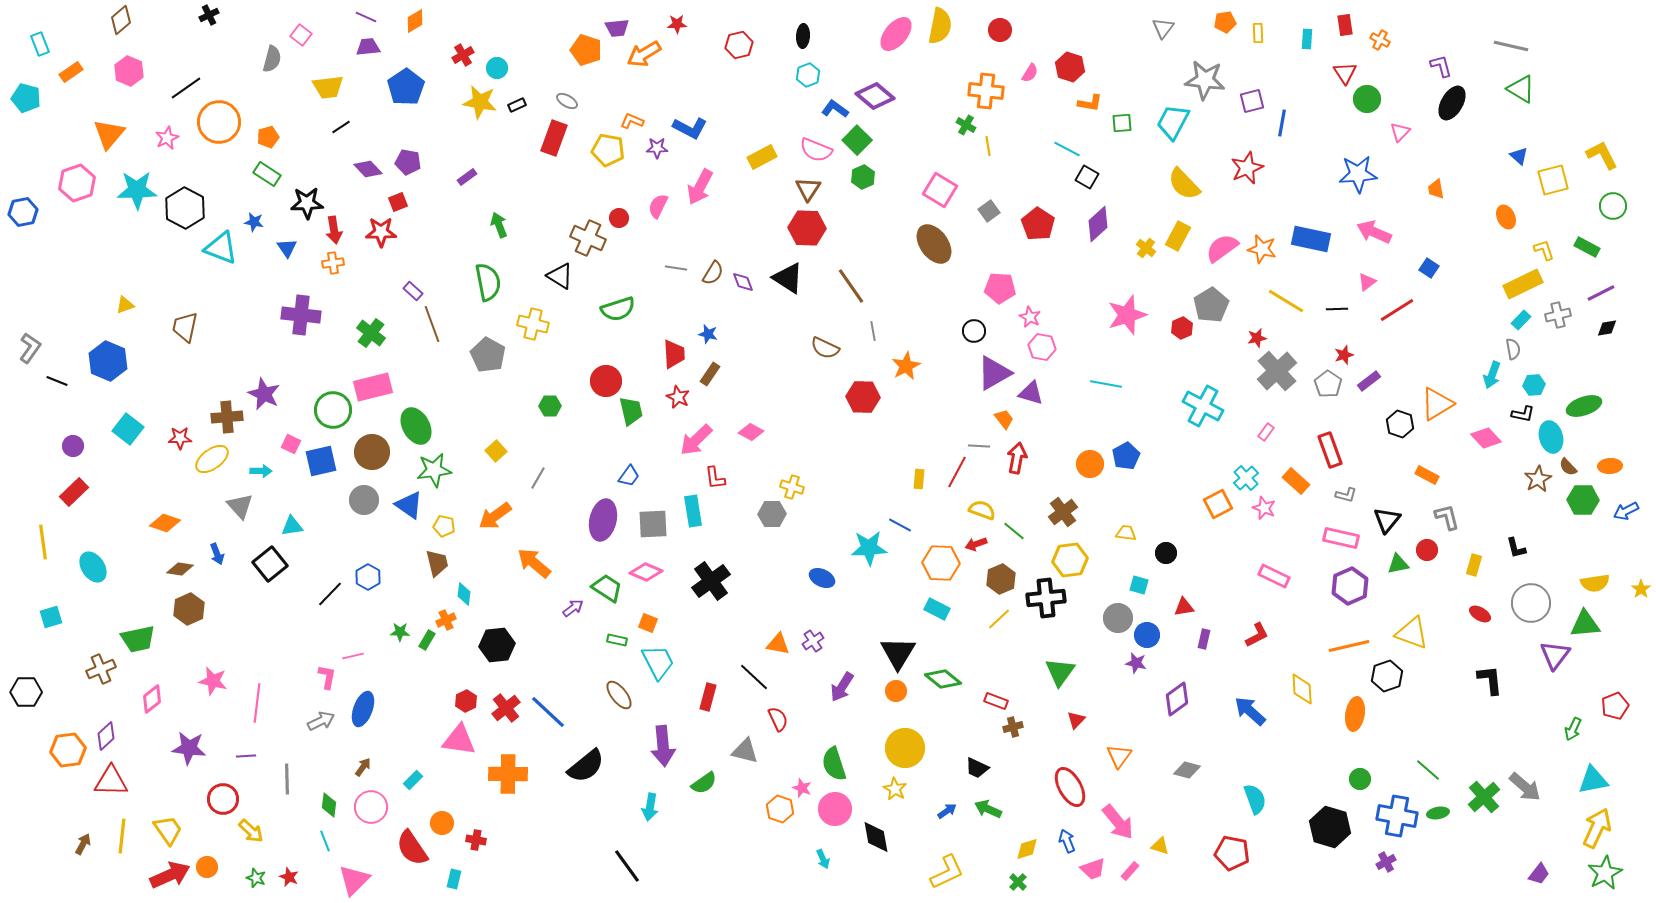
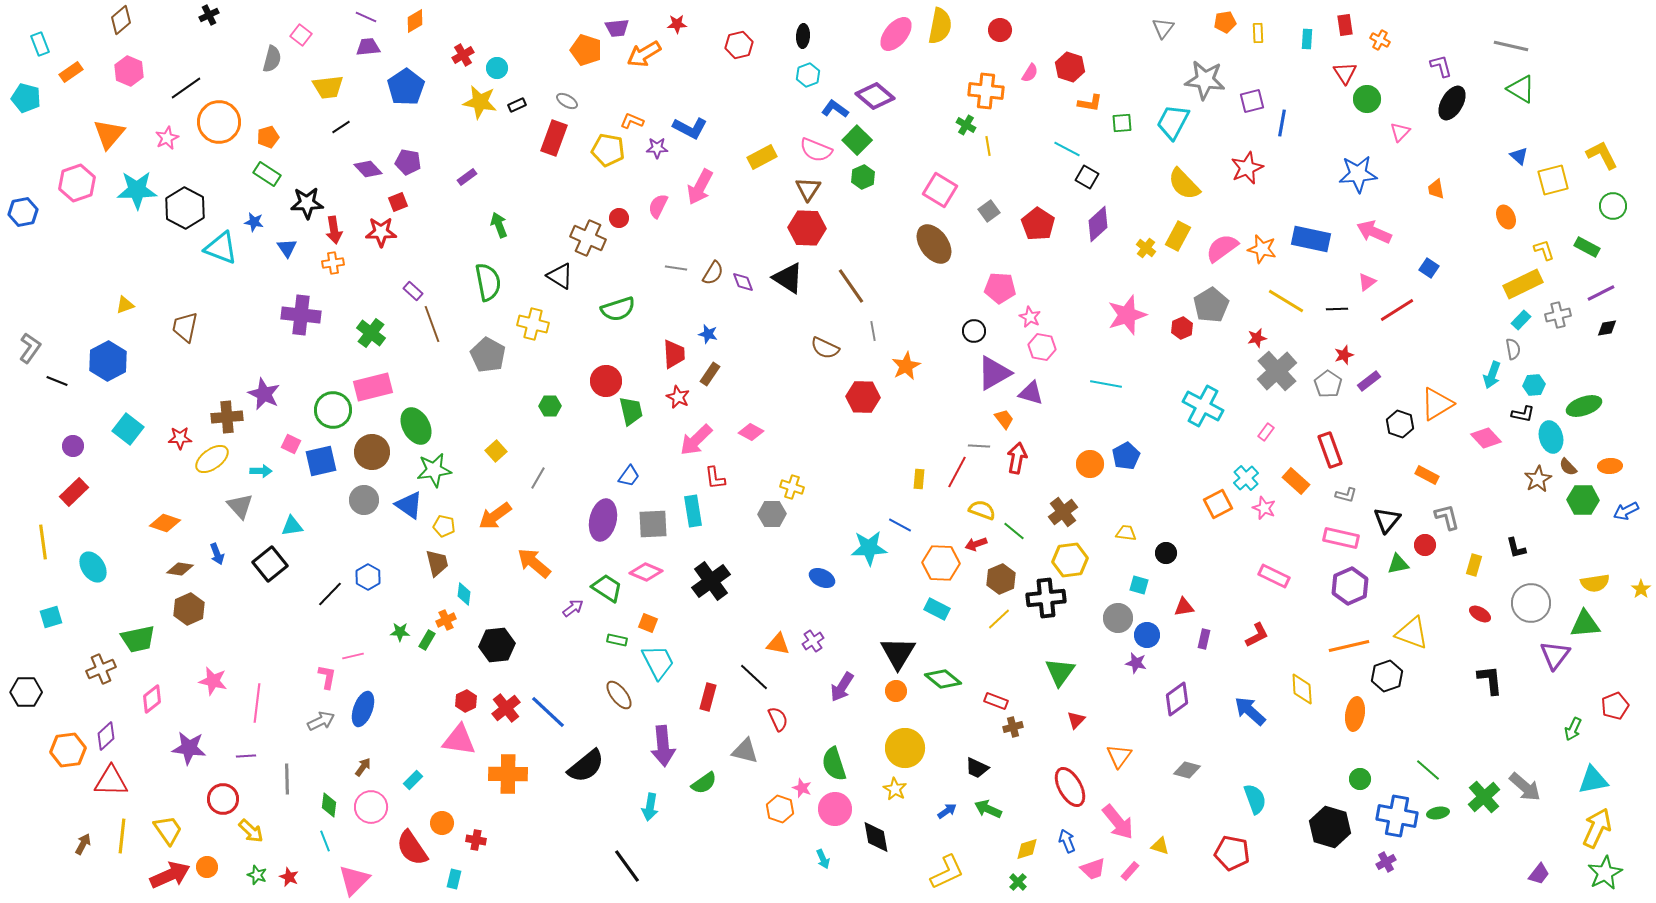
blue hexagon at (108, 361): rotated 9 degrees clockwise
red circle at (1427, 550): moved 2 px left, 5 px up
green star at (256, 878): moved 1 px right, 3 px up
